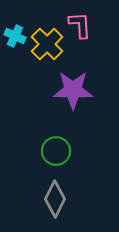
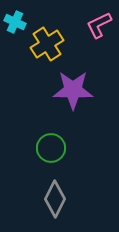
pink L-shape: moved 19 px right; rotated 112 degrees counterclockwise
cyan cross: moved 14 px up
yellow cross: rotated 12 degrees clockwise
green circle: moved 5 px left, 3 px up
